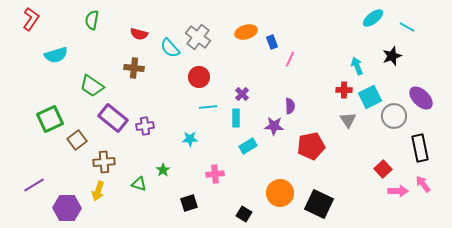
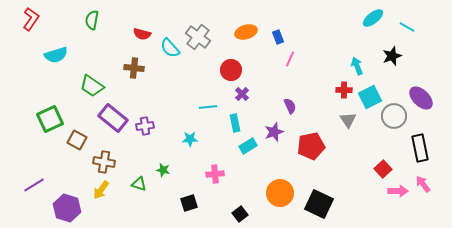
red semicircle at (139, 34): moved 3 px right
blue rectangle at (272, 42): moved 6 px right, 5 px up
red circle at (199, 77): moved 32 px right, 7 px up
purple semicircle at (290, 106): rotated 21 degrees counterclockwise
cyan rectangle at (236, 118): moved 1 px left, 5 px down; rotated 12 degrees counterclockwise
purple star at (274, 126): moved 6 px down; rotated 24 degrees counterclockwise
brown square at (77, 140): rotated 24 degrees counterclockwise
brown cross at (104, 162): rotated 15 degrees clockwise
green star at (163, 170): rotated 24 degrees counterclockwise
yellow arrow at (98, 191): moved 3 px right, 1 px up; rotated 18 degrees clockwise
purple hexagon at (67, 208): rotated 16 degrees clockwise
black square at (244, 214): moved 4 px left; rotated 21 degrees clockwise
